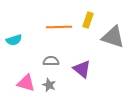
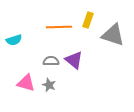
gray triangle: moved 2 px up
purple triangle: moved 8 px left, 9 px up
